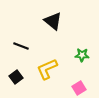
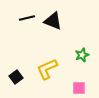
black triangle: rotated 18 degrees counterclockwise
black line: moved 6 px right, 28 px up; rotated 35 degrees counterclockwise
green star: rotated 24 degrees counterclockwise
pink square: rotated 32 degrees clockwise
